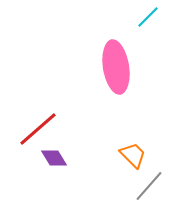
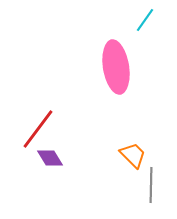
cyan line: moved 3 px left, 3 px down; rotated 10 degrees counterclockwise
red line: rotated 12 degrees counterclockwise
purple diamond: moved 4 px left
gray line: moved 2 px right, 1 px up; rotated 40 degrees counterclockwise
